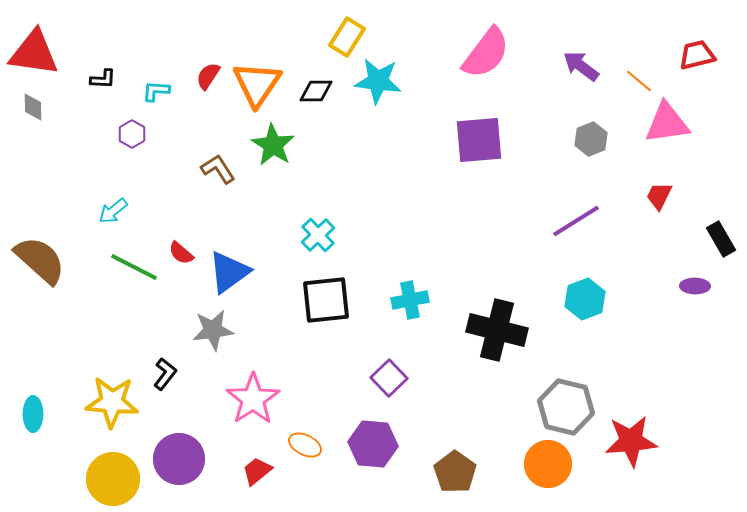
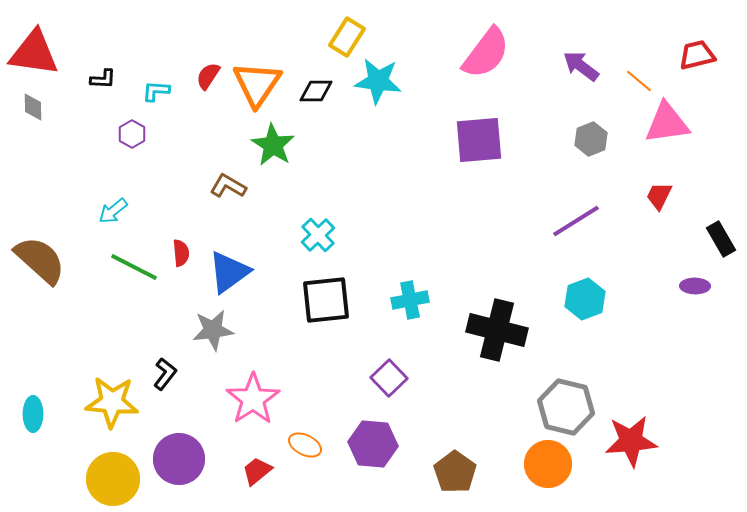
brown L-shape at (218, 169): moved 10 px right, 17 px down; rotated 27 degrees counterclockwise
red semicircle at (181, 253): rotated 136 degrees counterclockwise
